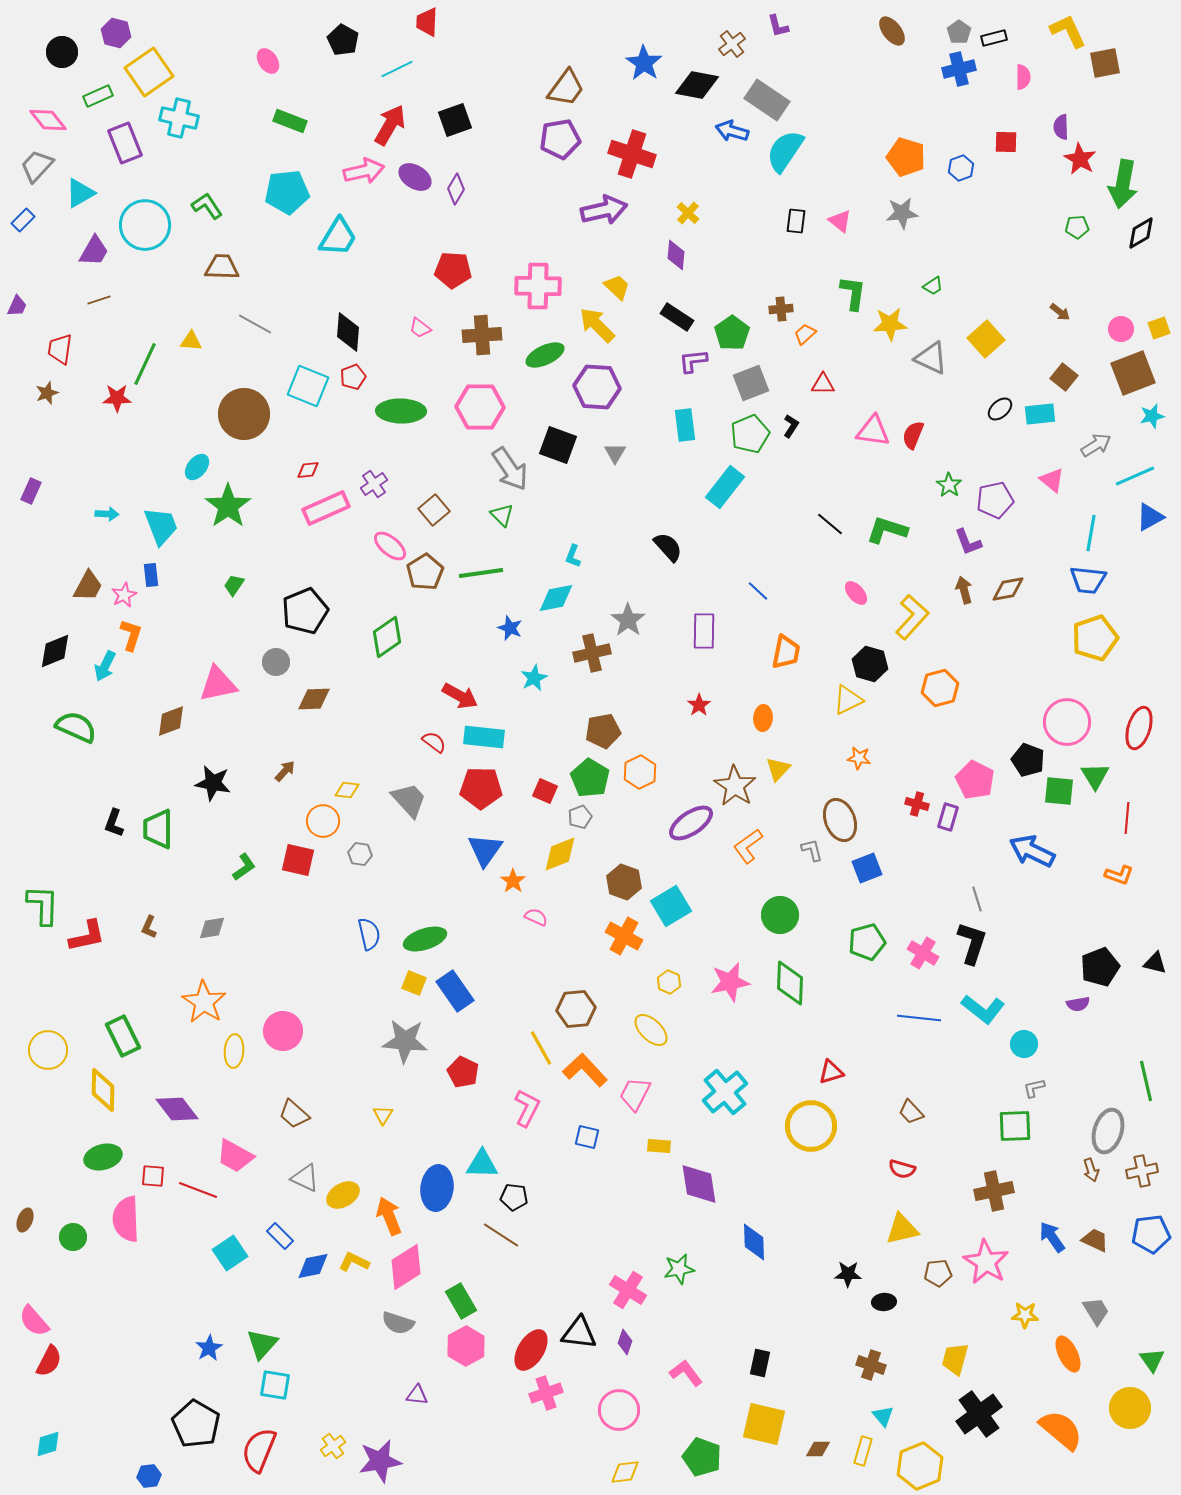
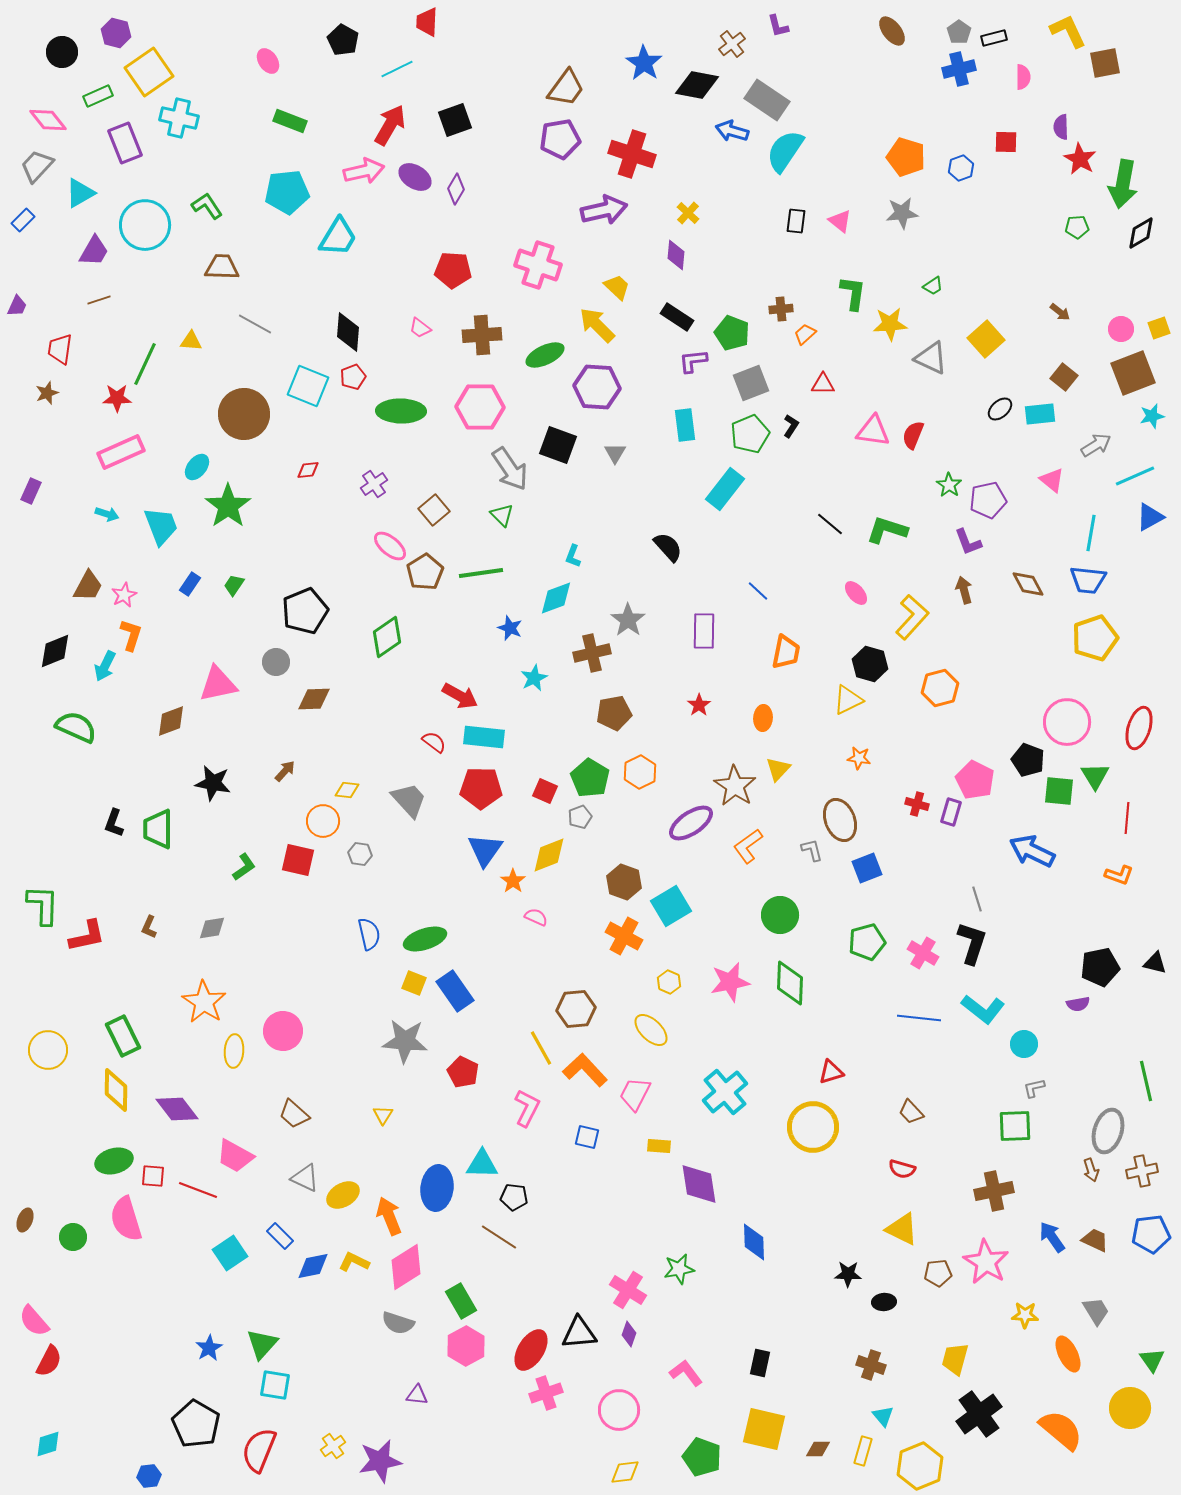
pink cross at (538, 286): moved 21 px up; rotated 18 degrees clockwise
green pentagon at (732, 333): rotated 16 degrees counterclockwise
cyan rectangle at (725, 487): moved 2 px down
purple pentagon at (995, 500): moved 7 px left
pink rectangle at (326, 508): moved 205 px left, 56 px up
cyan arrow at (107, 514): rotated 15 degrees clockwise
blue rectangle at (151, 575): moved 39 px right, 9 px down; rotated 40 degrees clockwise
brown diamond at (1008, 589): moved 20 px right, 5 px up; rotated 72 degrees clockwise
cyan diamond at (556, 598): rotated 9 degrees counterclockwise
brown pentagon at (603, 731): moved 11 px right, 18 px up
purple rectangle at (948, 817): moved 3 px right, 5 px up
yellow diamond at (560, 854): moved 11 px left, 1 px down
black pentagon at (1100, 967): rotated 9 degrees clockwise
yellow diamond at (103, 1090): moved 13 px right
yellow circle at (811, 1126): moved 2 px right, 1 px down
green ellipse at (103, 1157): moved 11 px right, 4 px down
pink semicircle at (126, 1219): rotated 15 degrees counterclockwise
yellow triangle at (902, 1229): rotated 39 degrees clockwise
brown line at (501, 1235): moved 2 px left, 2 px down
black triangle at (579, 1333): rotated 12 degrees counterclockwise
purple diamond at (625, 1342): moved 4 px right, 8 px up
yellow square at (764, 1424): moved 5 px down
